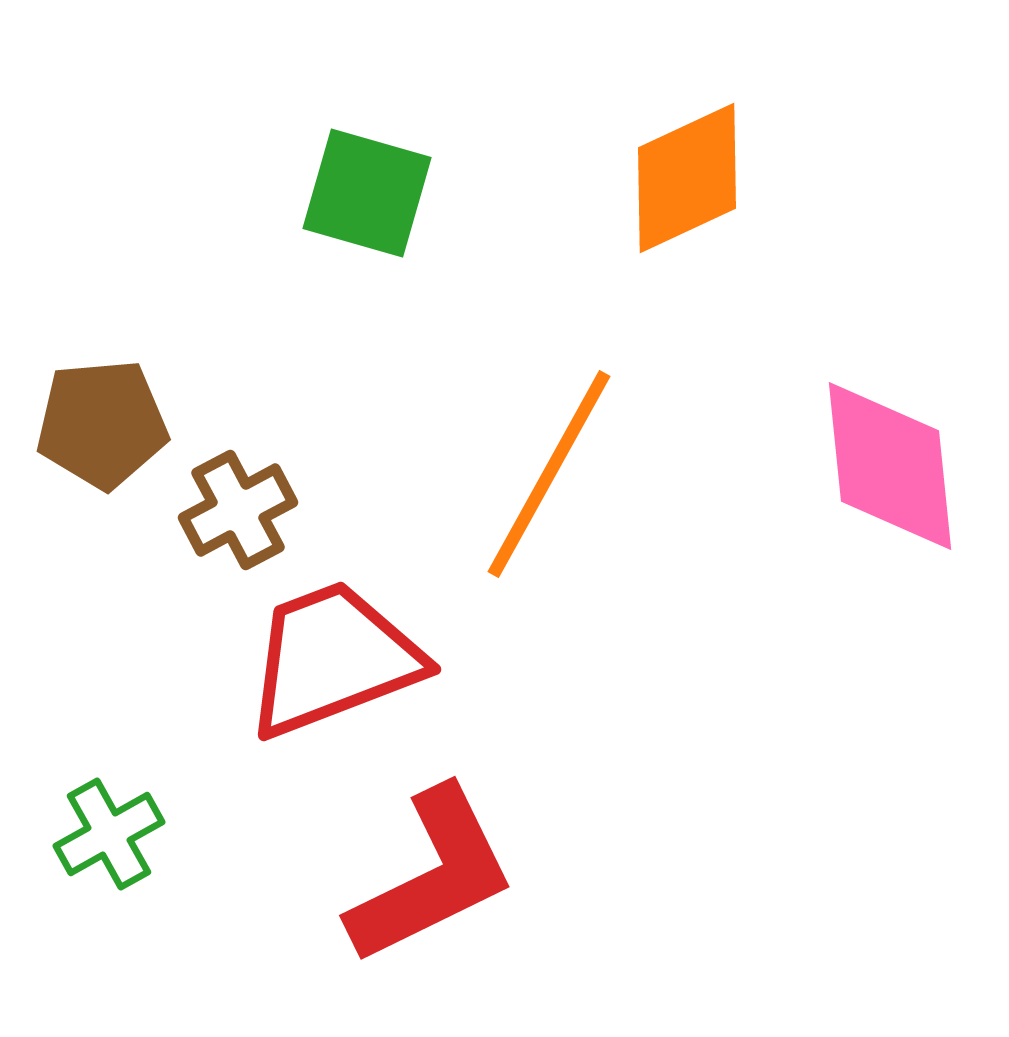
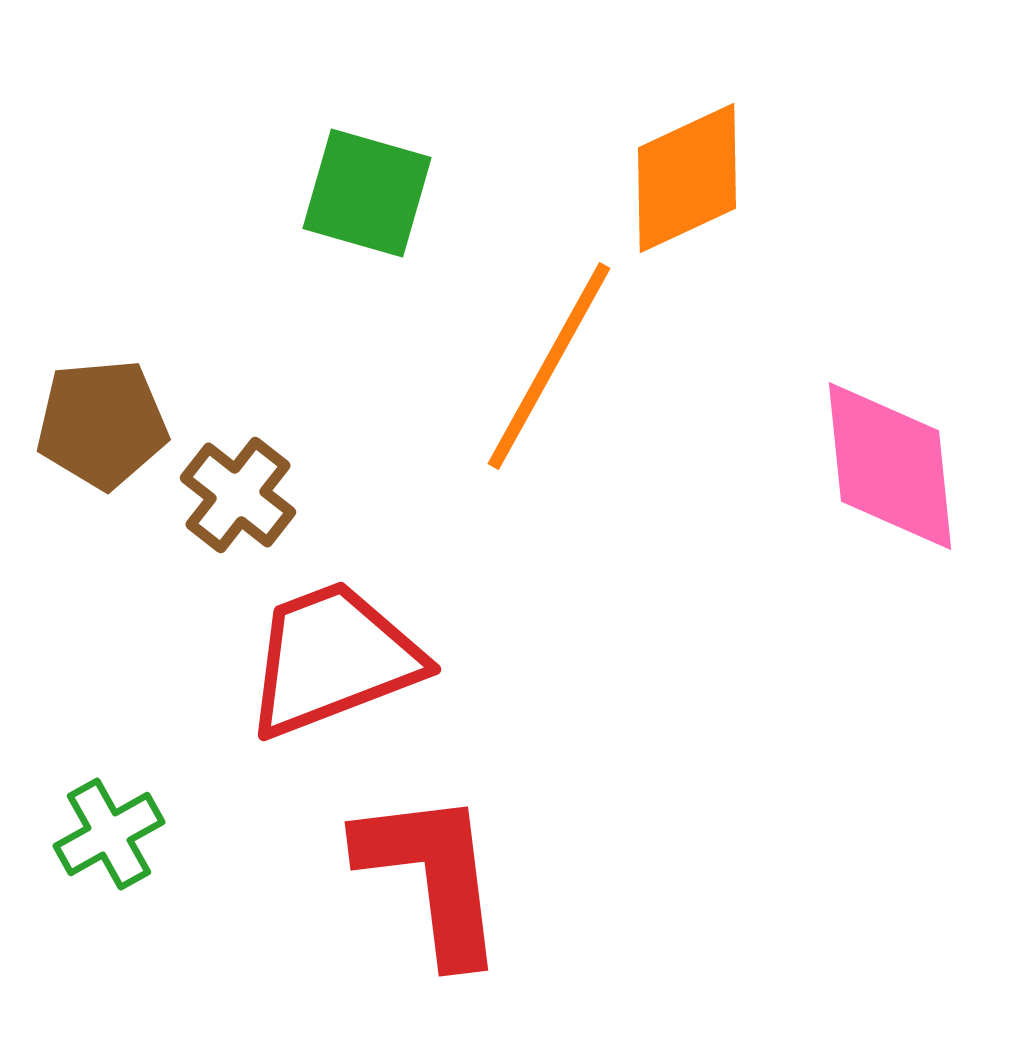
orange line: moved 108 px up
brown cross: moved 15 px up; rotated 24 degrees counterclockwise
red L-shape: rotated 71 degrees counterclockwise
